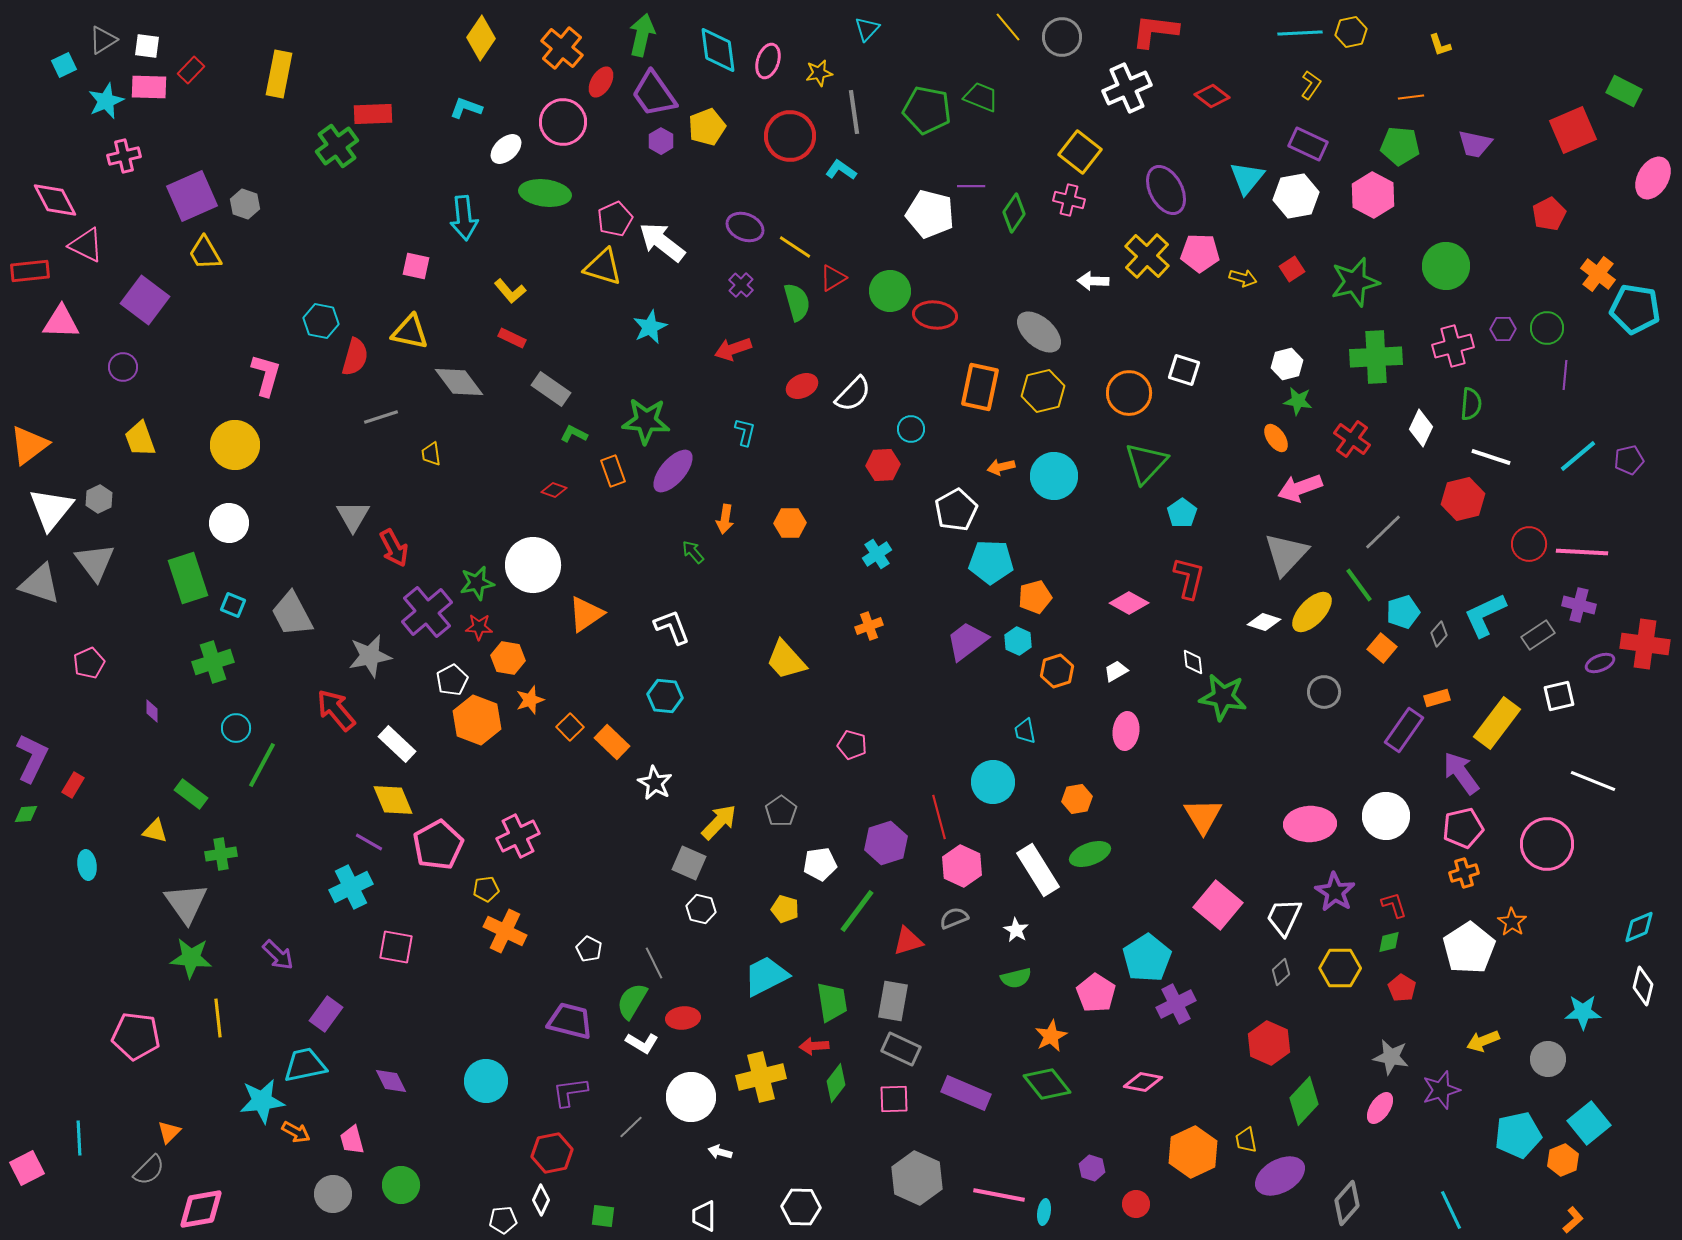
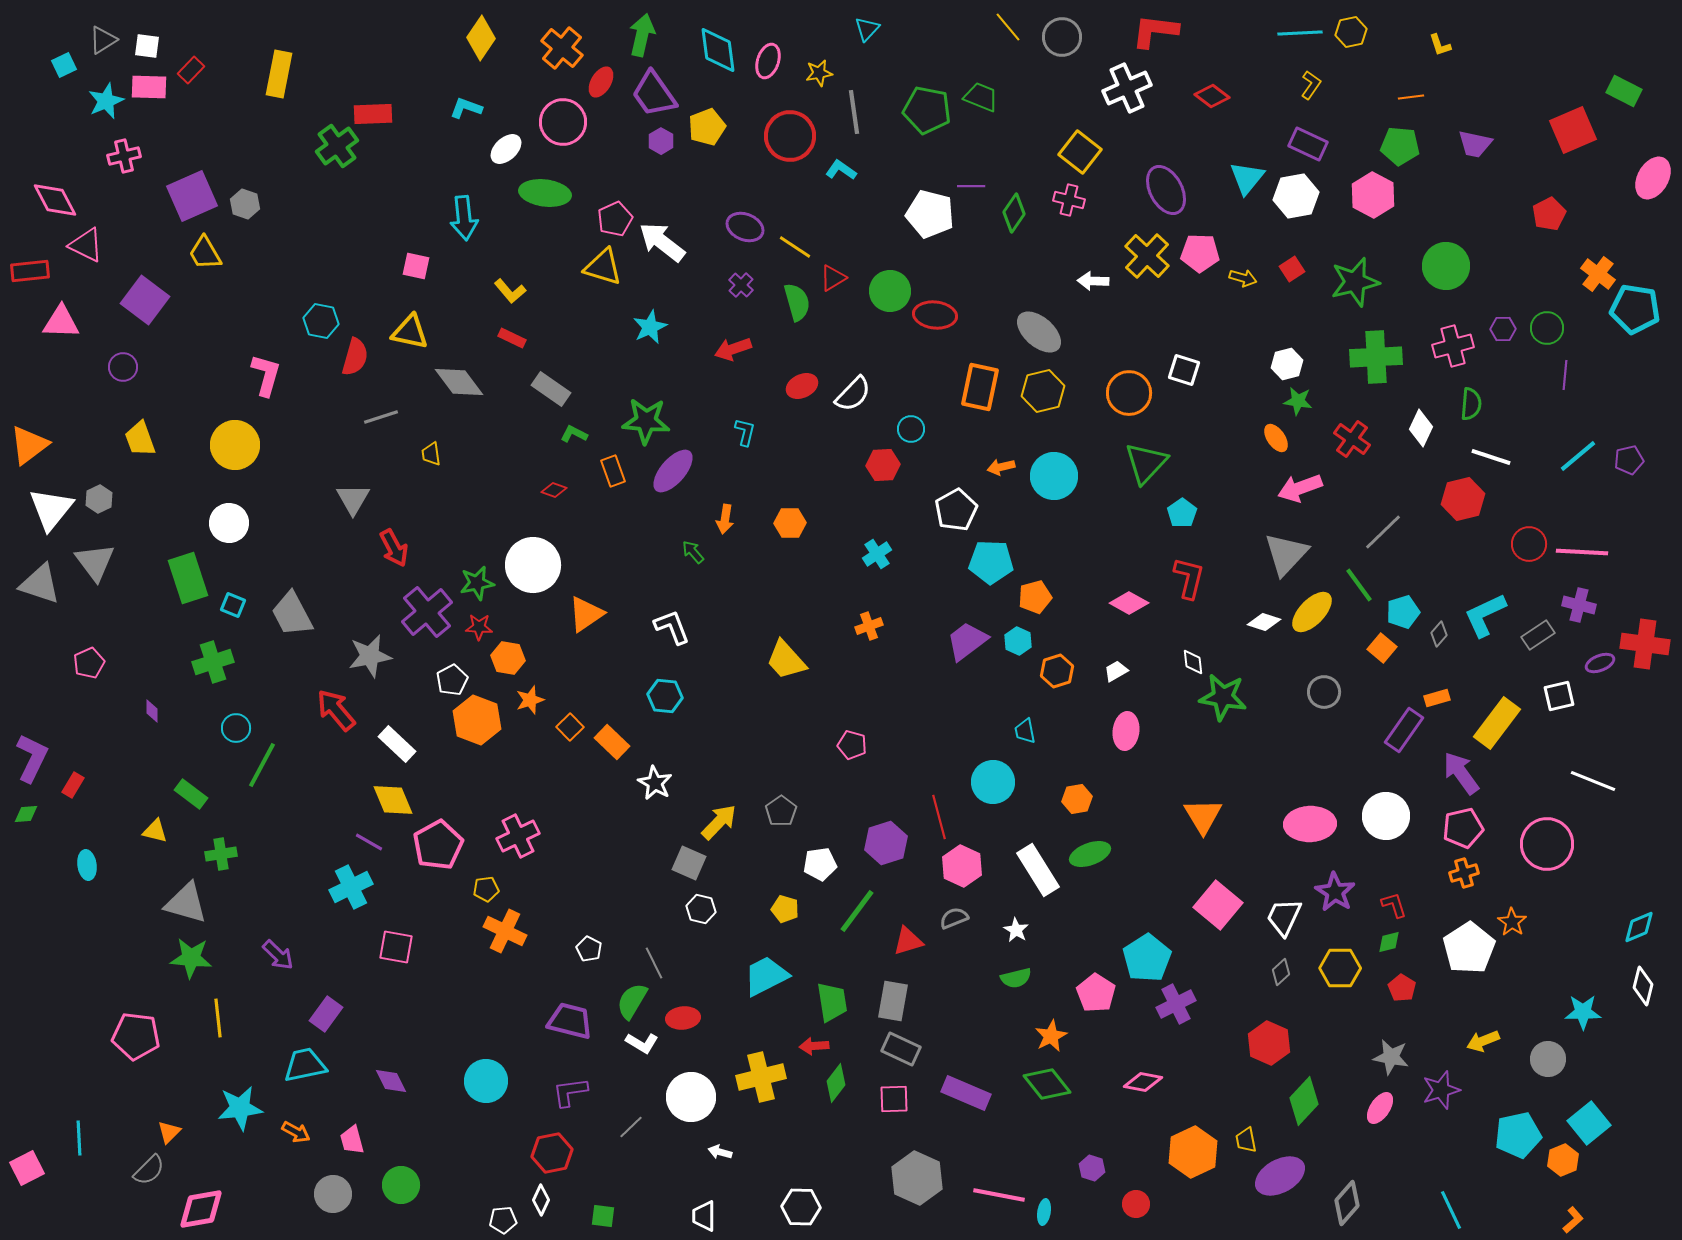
gray triangle at (353, 516): moved 17 px up
gray triangle at (186, 903): rotated 39 degrees counterclockwise
cyan star at (262, 1101): moved 22 px left, 7 px down
